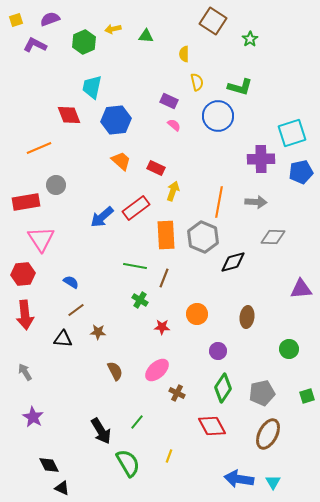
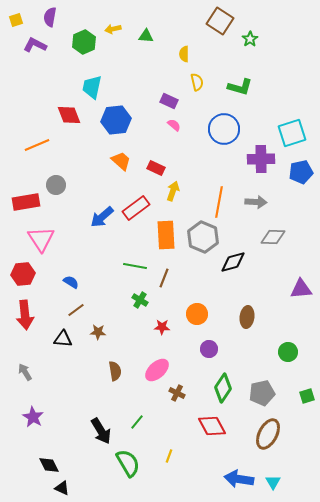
purple semicircle at (50, 19): moved 2 px up; rotated 60 degrees counterclockwise
brown square at (213, 21): moved 7 px right
blue circle at (218, 116): moved 6 px right, 13 px down
orange line at (39, 148): moved 2 px left, 3 px up
green circle at (289, 349): moved 1 px left, 3 px down
purple circle at (218, 351): moved 9 px left, 2 px up
brown semicircle at (115, 371): rotated 18 degrees clockwise
